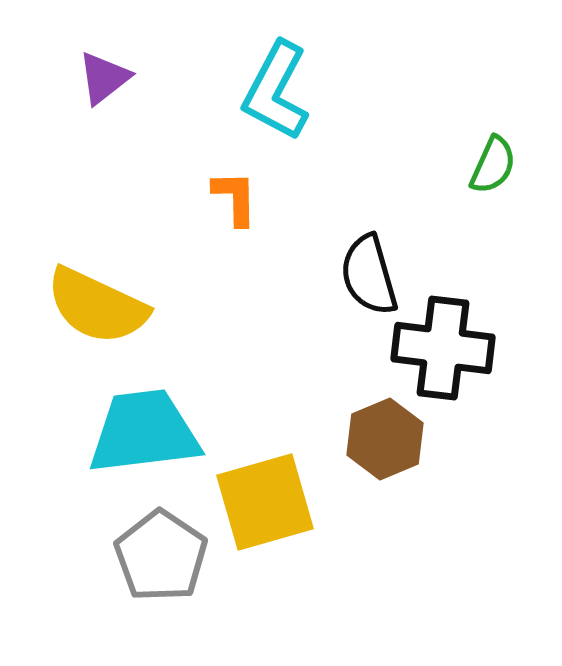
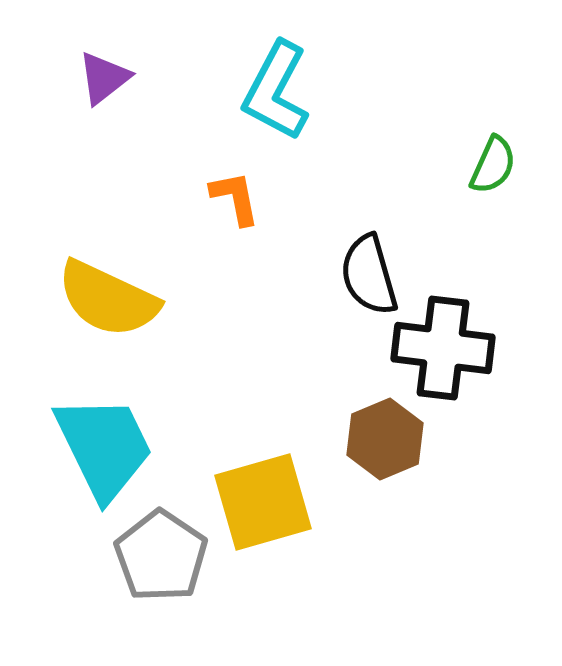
orange L-shape: rotated 10 degrees counterclockwise
yellow semicircle: moved 11 px right, 7 px up
cyan trapezoid: moved 40 px left, 15 px down; rotated 71 degrees clockwise
yellow square: moved 2 px left
